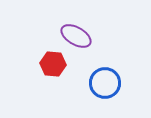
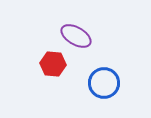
blue circle: moved 1 px left
